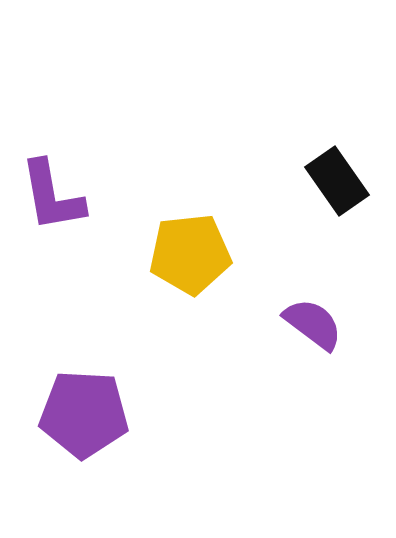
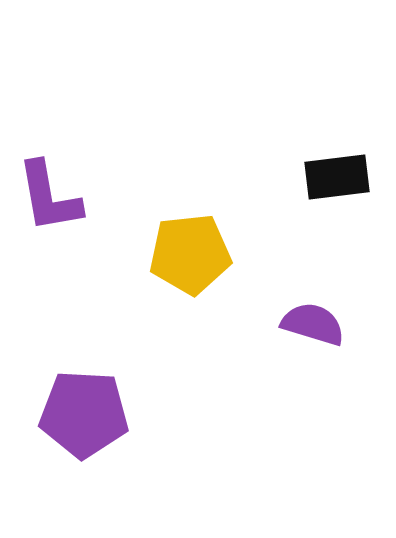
black rectangle: moved 4 px up; rotated 62 degrees counterclockwise
purple L-shape: moved 3 px left, 1 px down
purple semicircle: rotated 20 degrees counterclockwise
